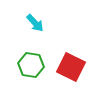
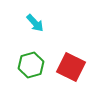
green hexagon: rotated 25 degrees counterclockwise
